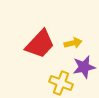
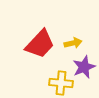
purple star: rotated 10 degrees counterclockwise
yellow cross: rotated 15 degrees counterclockwise
